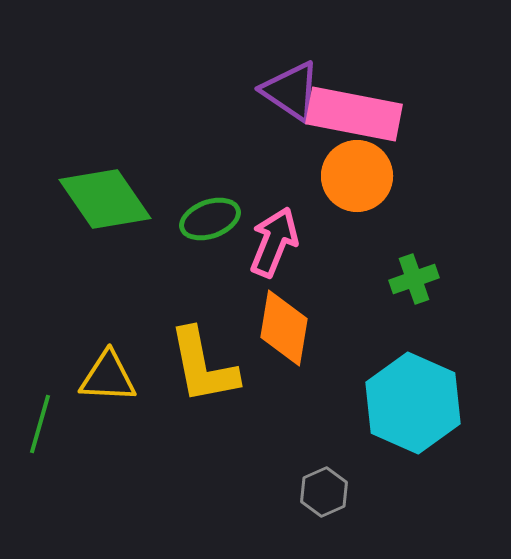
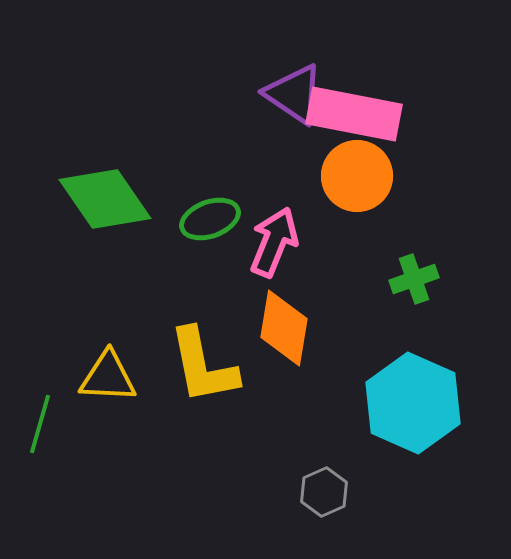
purple triangle: moved 3 px right, 3 px down
